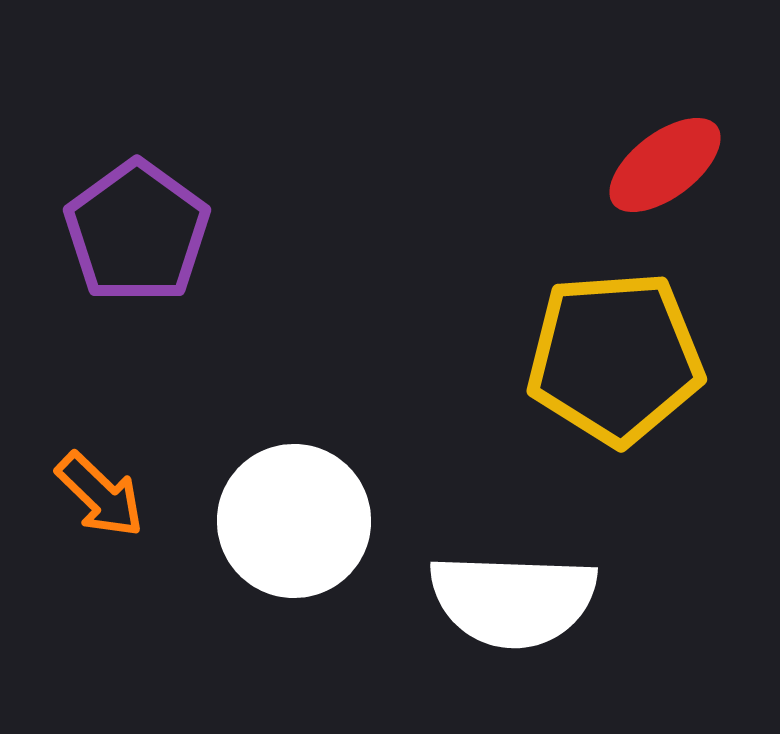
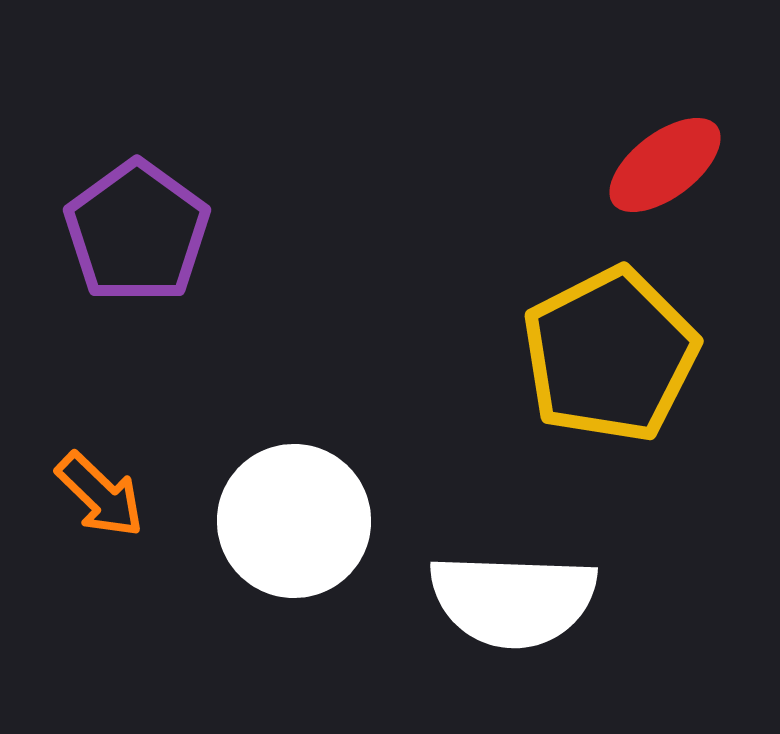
yellow pentagon: moved 5 px left, 3 px up; rotated 23 degrees counterclockwise
